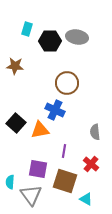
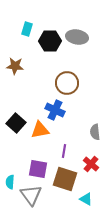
brown square: moved 2 px up
